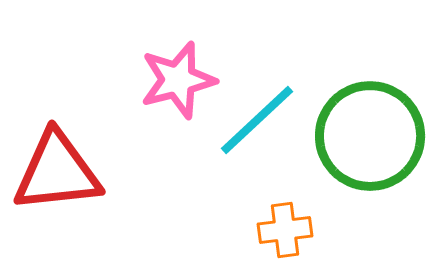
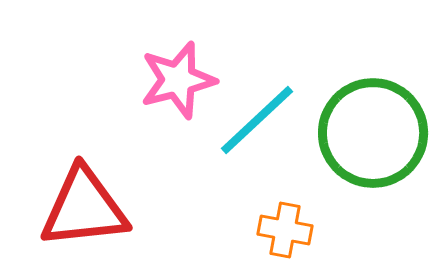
green circle: moved 3 px right, 3 px up
red triangle: moved 27 px right, 36 px down
orange cross: rotated 18 degrees clockwise
